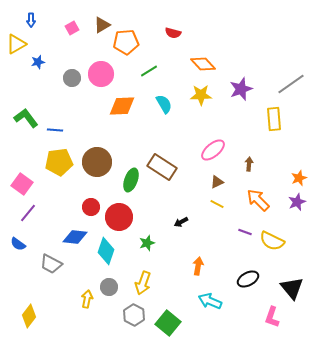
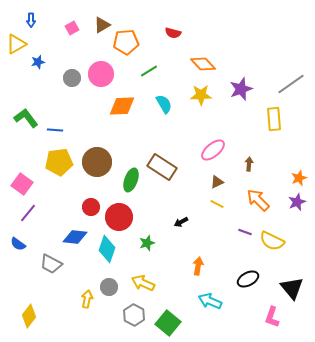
cyan diamond at (106, 251): moved 1 px right, 2 px up
yellow arrow at (143, 283): rotated 95 degrees clockwise
